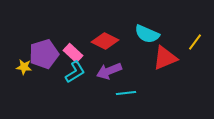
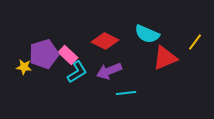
pink rectangle: moved 5 px left, 2 px down
cyan L-shape: moved 2 px right
